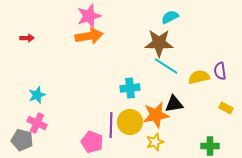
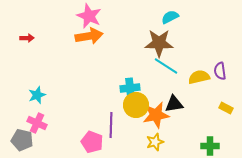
pink star: rotated 30 degrees counterclockwise
yellow circle: moved 6 px right, 17 px up
